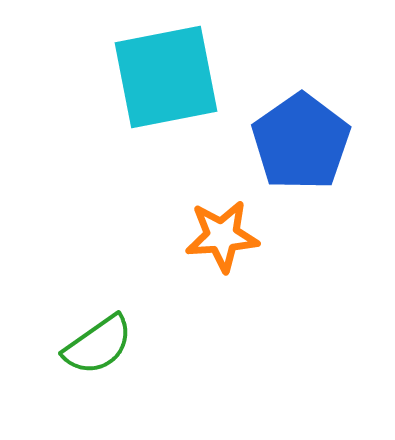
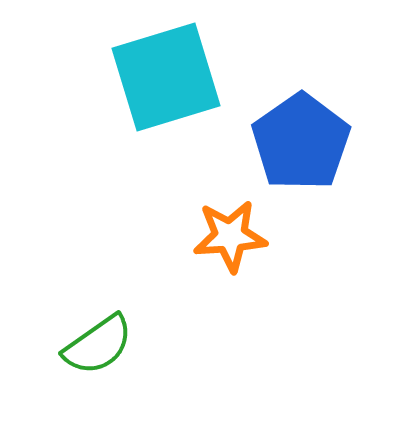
cyan square: rotated 6 degrees counterclockwise
orange star: moved 8 px right
